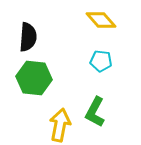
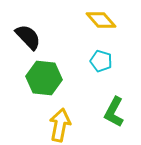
black semicircle: rotated 48 degrees counterclockwise
cyan pentagon: rotated 10 degrees clockwise
green hexagon: moved 10 px right
green L-shape: moved 19 px right
